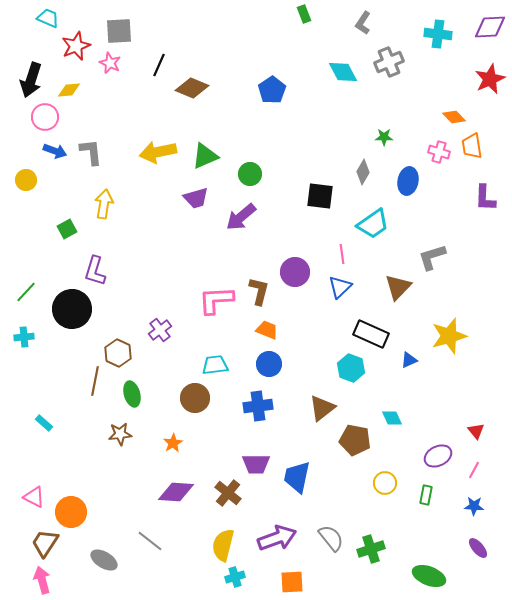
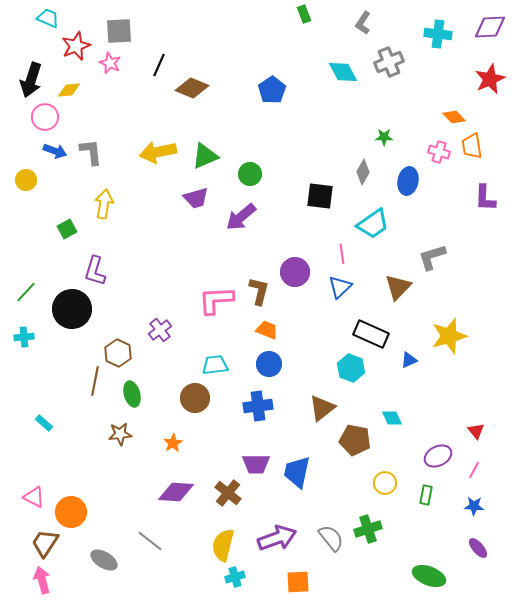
blue trapezoid at (297, 477): moved 5 px up
green cross at (371, 549): moved 3 px left, 20 px up
orange square at (292, 582): moved 6 px right
